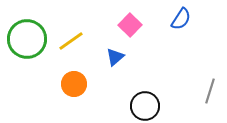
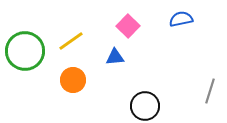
blue semicircle: rotated 135 degrees counterclockwise
pink square: moved 2 px left, 1 px down
green circle: moved 2 px left, 12 px down
blue triangle: rotated 36 degrees clockwise
orange circle: moved 1 px left, 4 px up
